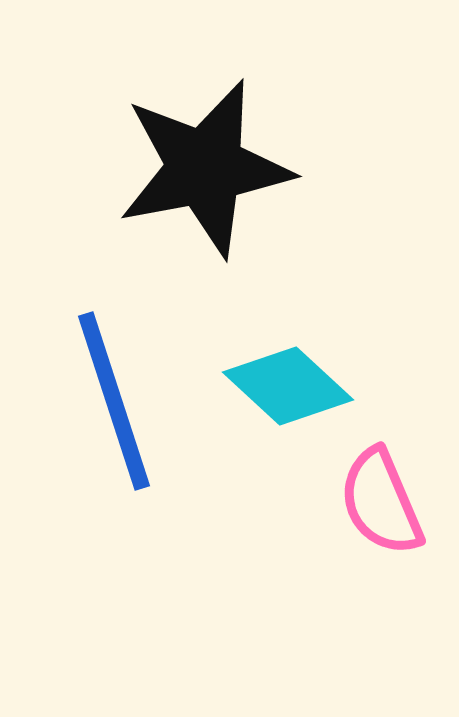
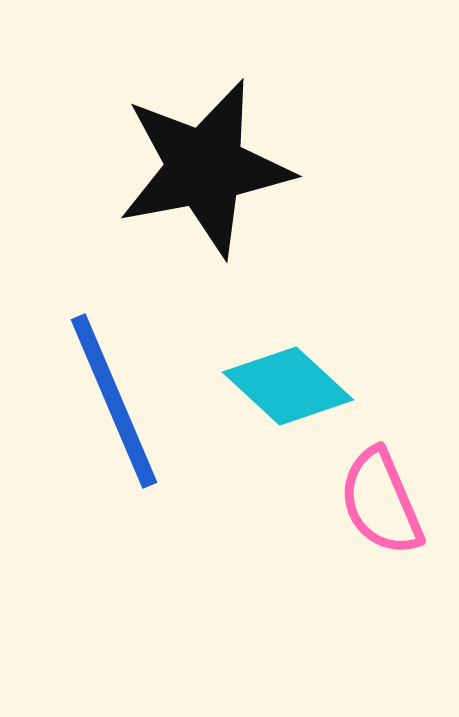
blue line: rotated 5 degrees counterclockwise
